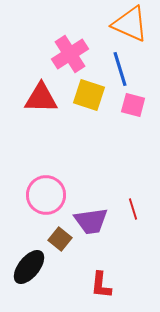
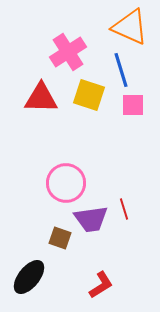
orange triangle: moved 3 px down
pink cross: moved 2 px left, 2 px up
blue line: moved 1 px right, 1 px down
pink square: rotated 15 degrees counterclockwise
pink circle: moved 20 px right, 12 px up
red line: moved 9 px left
purple trapezoid: moved 2 px up
brown square: moved 1 px up; rotated 20 degrees counterclockwise
black ellipse: moved 10 px down
red L-shape: rotated 128 degrees counterclockwise
